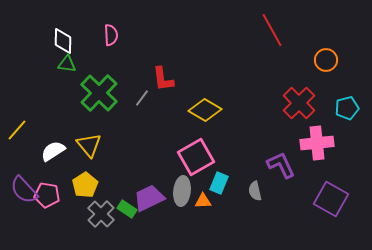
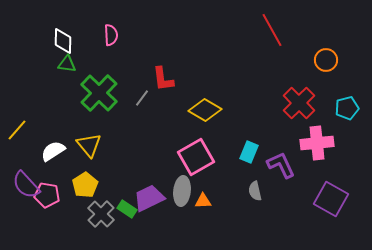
cyan rectangle: moved 30 px right, 31 px up
purple semicircle: moved 2 px right, 5 px up
